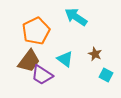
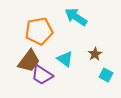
orange pentagon: moved 3 px right; rotated 16 degrees clockwise
brown star: rotated 16 degrees clockwise
